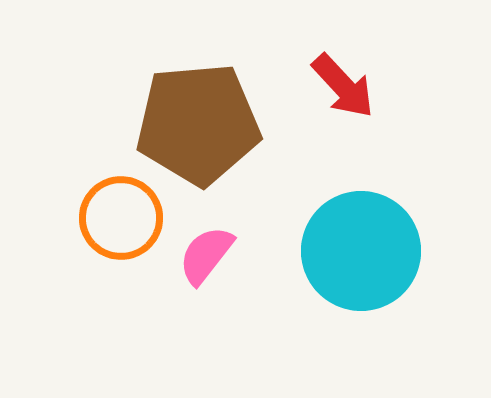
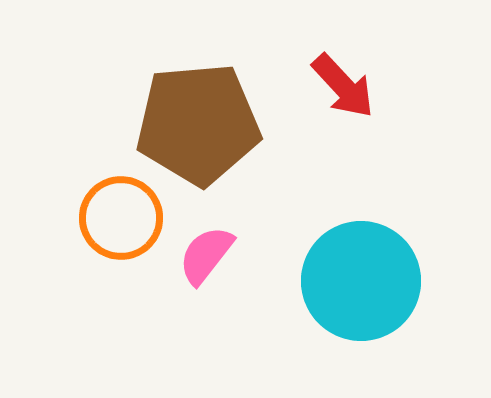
cyan circle: moved 30 px down
